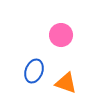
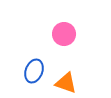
pink circle: moved 3 px right, 1 px up
